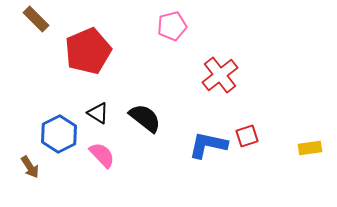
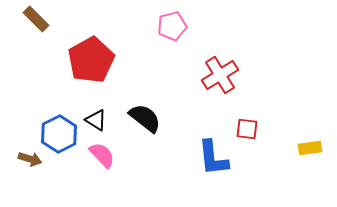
red pentagon: moved 3 px right, 9 px down; rotated 6 degrees counterclockwise
red cross: rotated 6 degrees clockwise
black triangle: moved 2 px left, 7 px down
red square: moved 7 px up; rotated 25 degrees clockwise
blue L-shape: moved 5 px right, 13 px down; rotated 108 degrees counterclockwise
brown arrow: moved 8 px up; rotated 40 degrees counterclockwise
